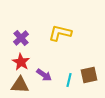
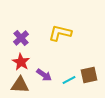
cyan line: rotated 48 degrees clockwise
